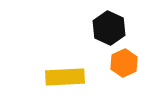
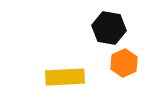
black hexagon: rotated 16 degrees counterclockwise
